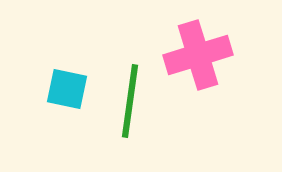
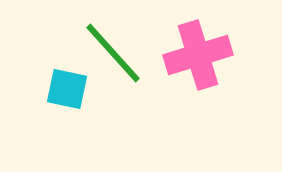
green line: moved 17 px left, 48 px up; rotated 50 degrees counterclockwise
